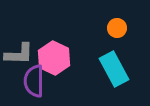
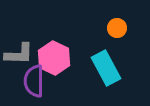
cyan rectangle: moved 8 px left, 1 px up
